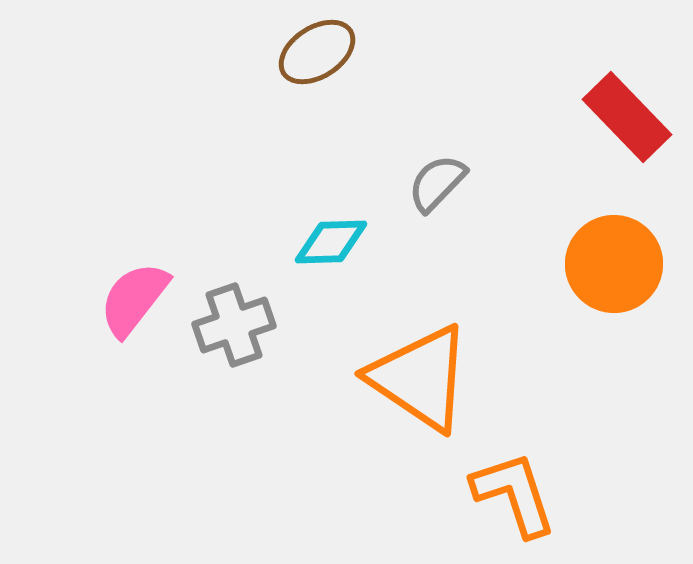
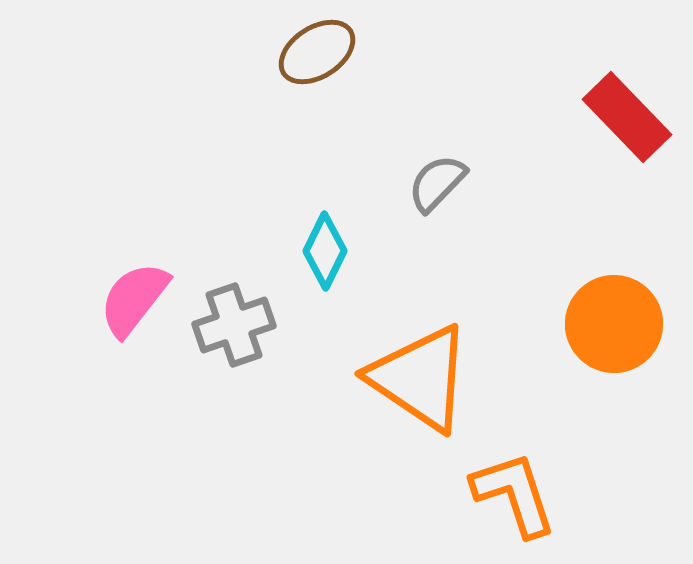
cyan diamond: moved 6 px left, 9 px down; rotated 62 degrees counterclockwise
orange circle: moved 60 px down
